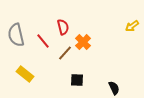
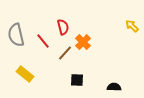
yellow arrow: rotated 80 degrees clockwise
black semicircle: moved 1 px up; rotated 64 degrees counterclockwise
